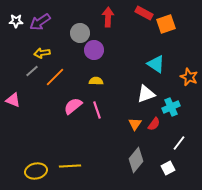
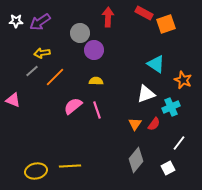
orange star: moved 6 px left, 3 px down
